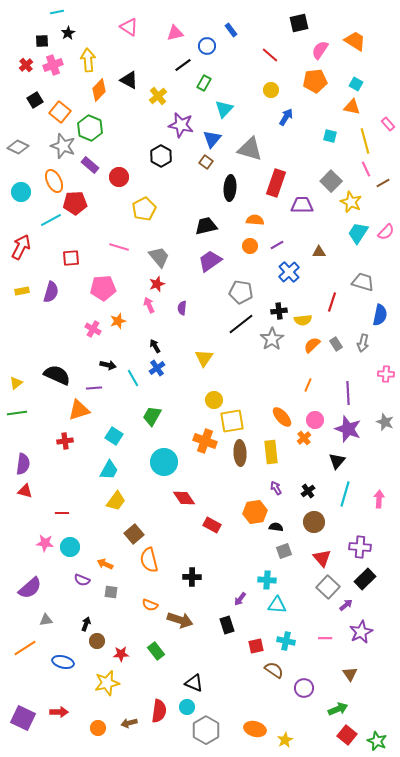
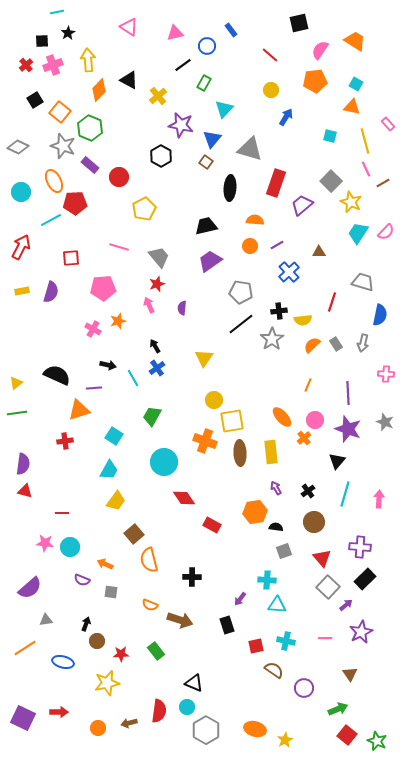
purple trapezoid at (302, 205): rotated 40 degrees counterclockwise
